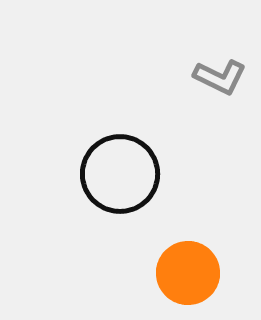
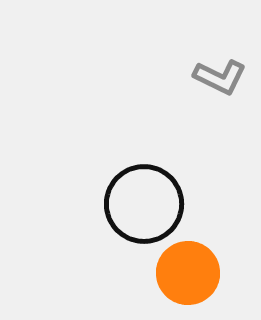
black circle: moved 24 px right, 30 px down
